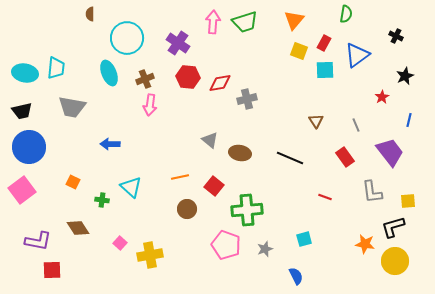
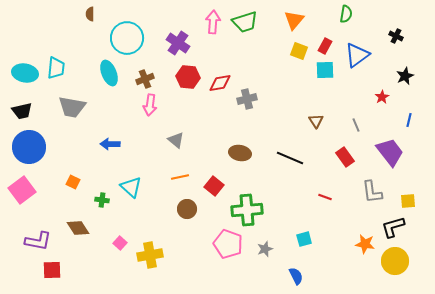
red rectangle at (324, 43): moved 1 px right, 3 px down
gray triangle at (210, 140): moved 34 px left
pink pentagon at (226, 245): moved 2 px right, 1 px up
